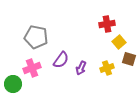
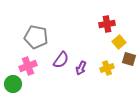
pink cross: moved 4 px left, 2 px up
